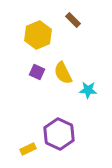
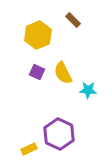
yellow rectangle: moved 1 px right
